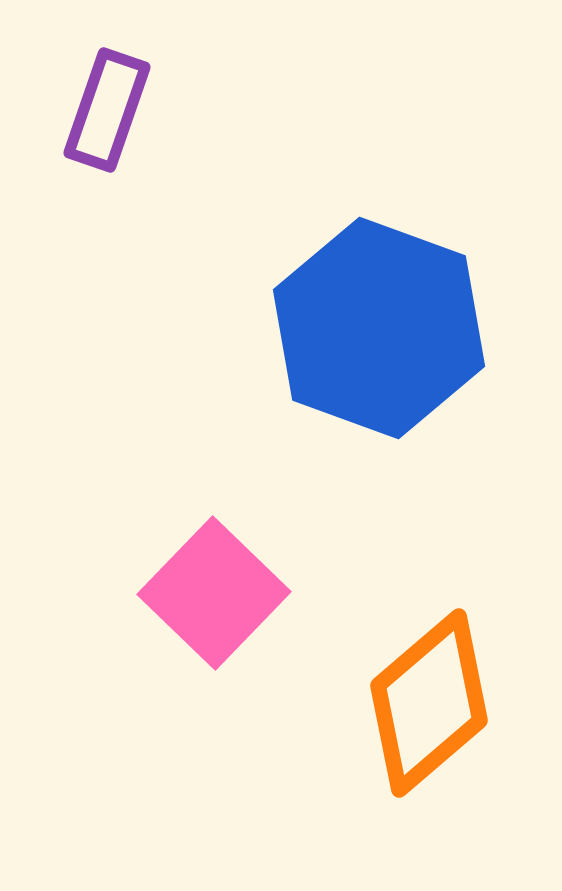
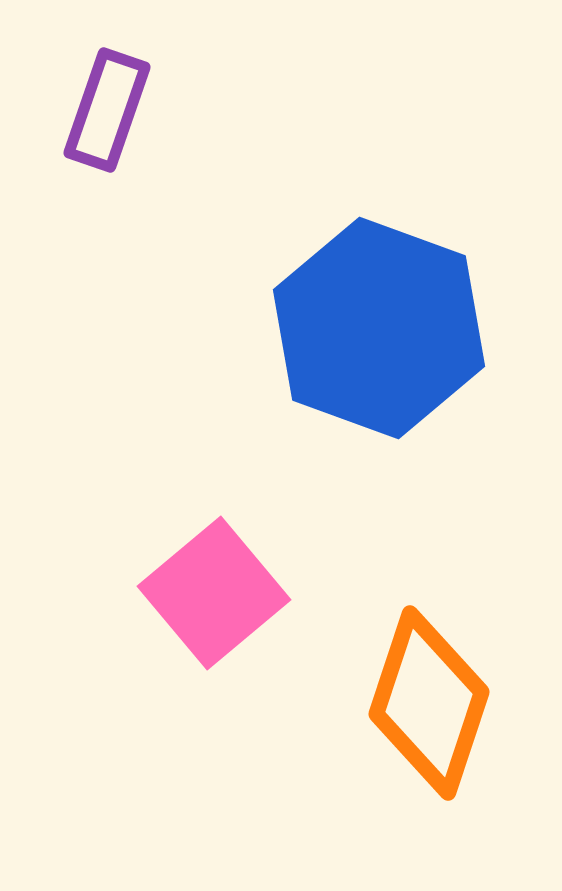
pink square: rotated 6 degrees clockwise
orange diamond: rotated 31 degrees counterclockwise
